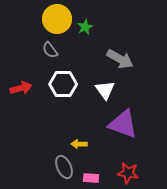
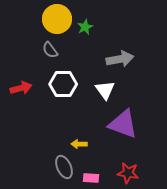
gray arrow: rotated 40 degrees counterclockwise
